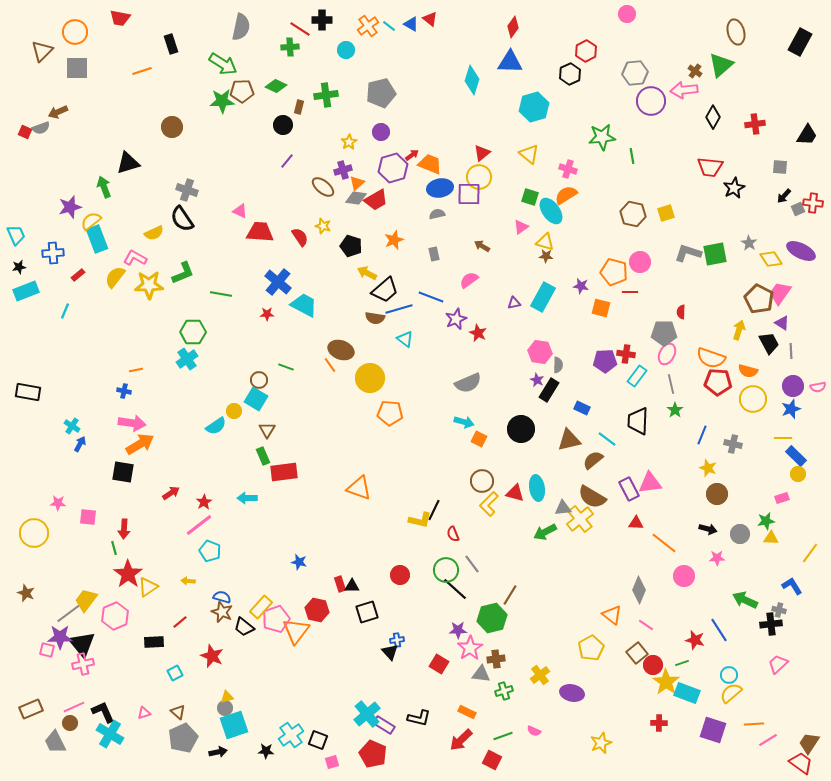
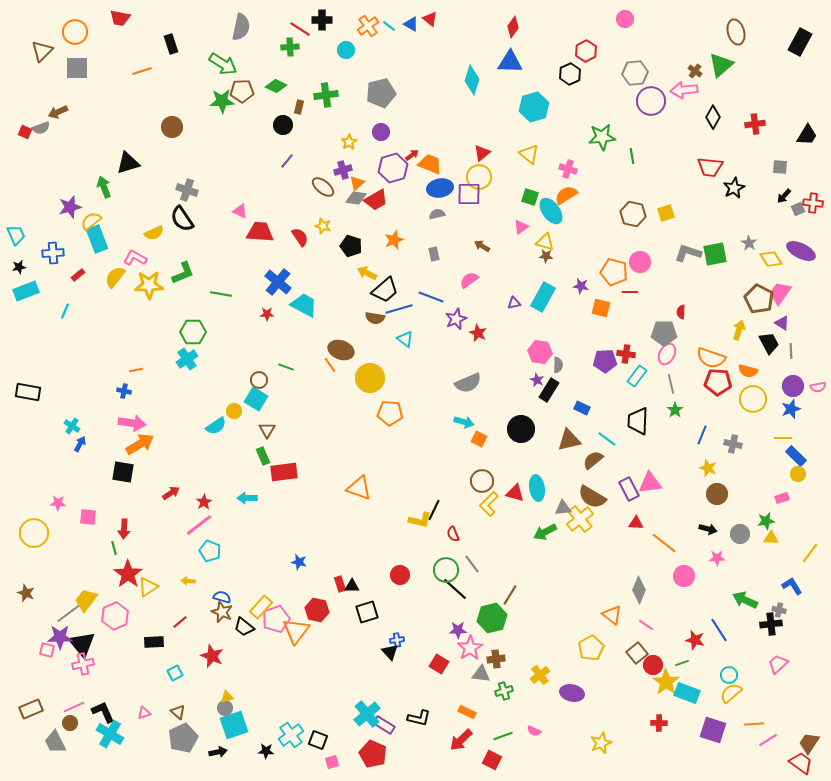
pink circle at (627, 14): moved 2 px left, 5 px down
